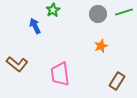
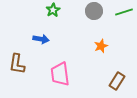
gray circle: moved 4 px left, 3 px up
blue arrow: moved 6 px right, 13 px down; rotated 126 degrees clockwise
brown L-shape: rotated 60 degrees clockwise
